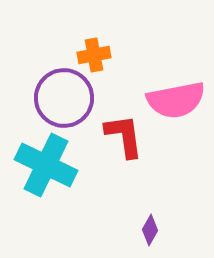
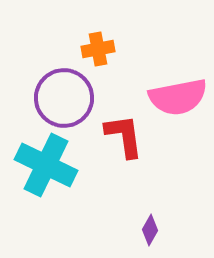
orange cross: moved 4 px right, 6 px up
pink semicircle: moved 2 px right, 3 px up
